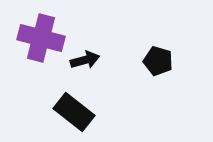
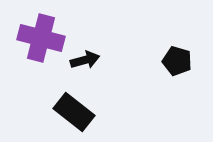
black pentagon: moved 19 px right
